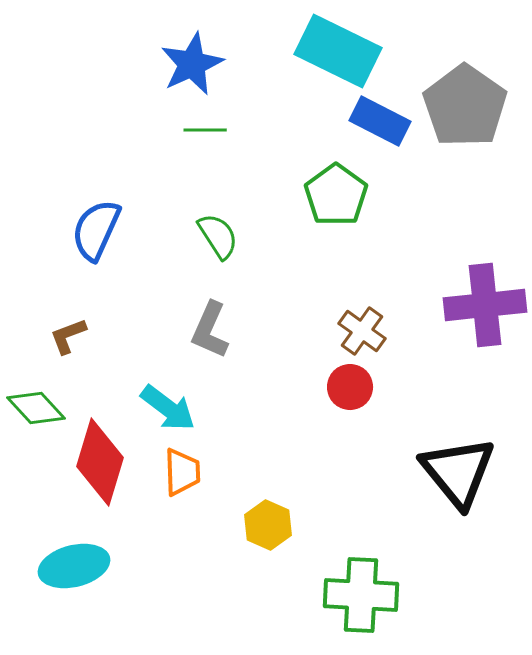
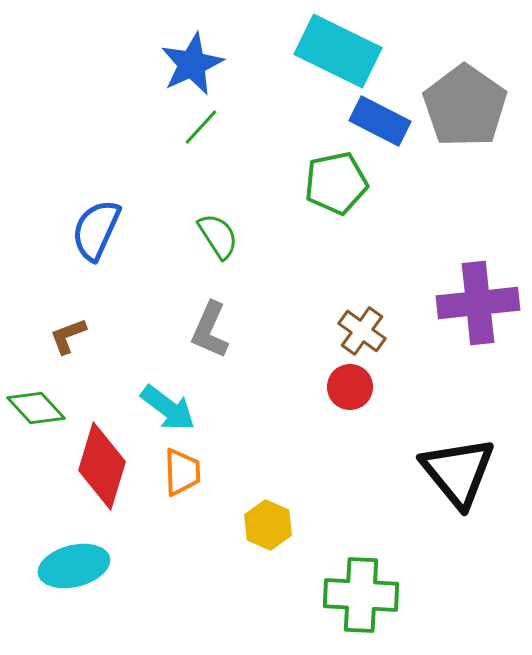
green line: moved 4 px left, 3 px up; rotated 48 degrees counterclockwise
green pentagon: moved 12 px up; rotated 24 degrees clockwise
purple cross: moved 7 px left, 2 px up
red diamond: moved 2 px right, 4 px down
